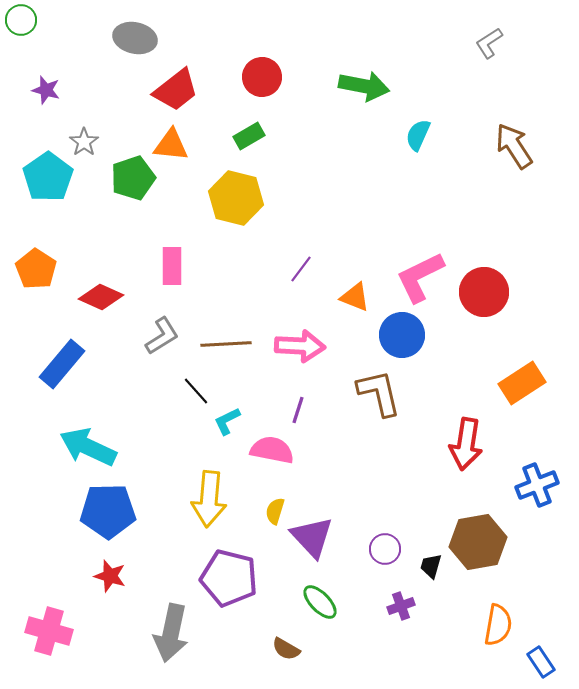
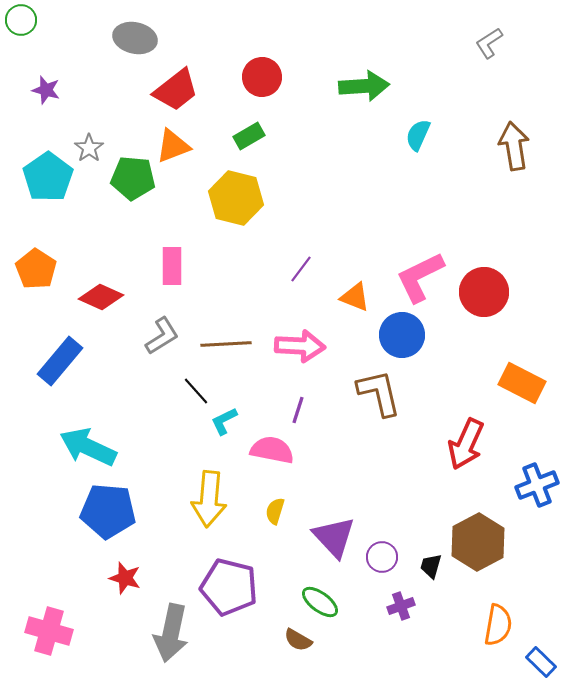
green arrow at (364, 86): rotated 15 degrees counterclockwise
gray star at (84, 142): moved 5 px right, 6 px down
orange triangle at (171, 145): moved 2 px right, 1 px down; rotated 27 degrees counterclockwise
brown arrow at (514, 146): rotated 24 degrees clockwise
green pentagon at (133, 178): rotated 24 degrees clockwise
blue rectangle at (62, 364): moved 2 px left, 3 px up
orange rectangle at (522, 383): rotated 60 degrees clockwise
cyan L-shape at (227, 421): moved 3 px left
red arrow at (466, 444): rotated 15 degrees clockwise
blue pentagon at (108, 511): rotated 6 degrees clockwise
purple triangle at (312, 537): moved 22 px right
brown hexagon at (478, 542): rotated 18 degrees counterclockwise
purple circle at (385, 549): moved 3 px left, 8 px down
red star at (110, 576): moved 15 px right, 2 px down
purple pentagon at (229, 578): moved 9 px down
green ellipse at (320, 602): rotated 9 degrees counterclockwise
brown semicircle at (286, 649): moved 12 px right, 9 px up
blue rectangle at (541, 662): rotated 12 degrees counterclockwise
